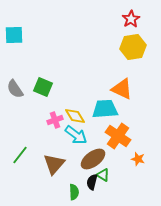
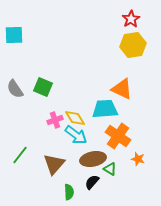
yellow hexagon: moved 2 px up
yellow diamond: moved 2 px down
brown ellipse: rotated 25 degrees clockwise
green triangle: moved 7 px right, 6 px up
black semicircle: rotated 28 degrees clockwise
green semicircle: moved 5 px left
